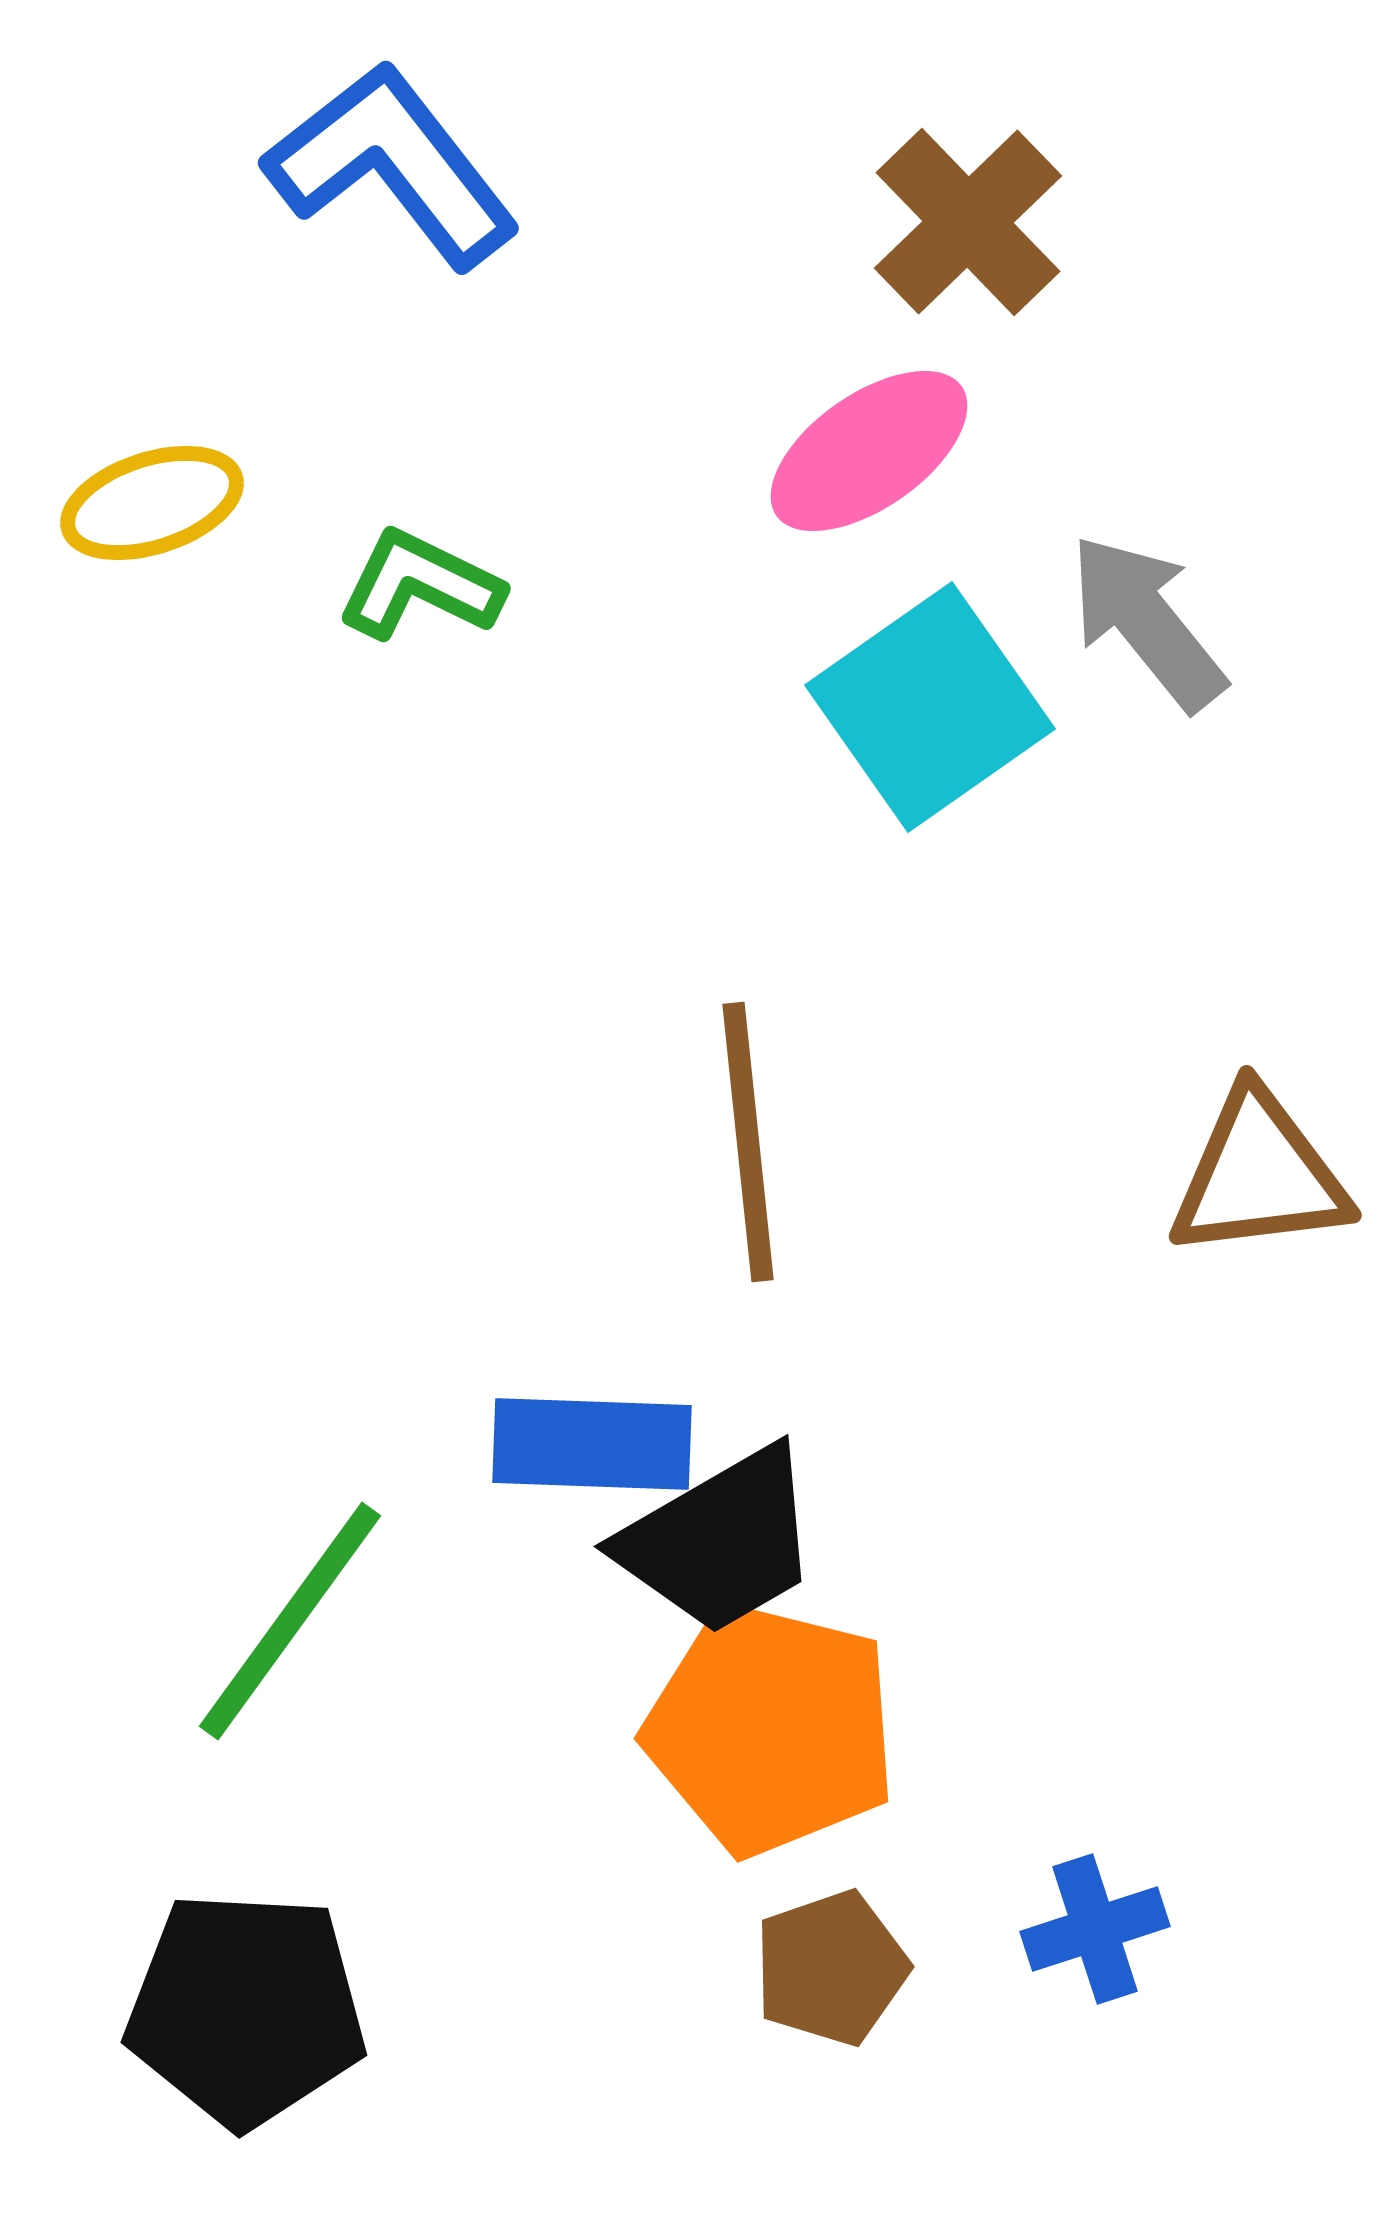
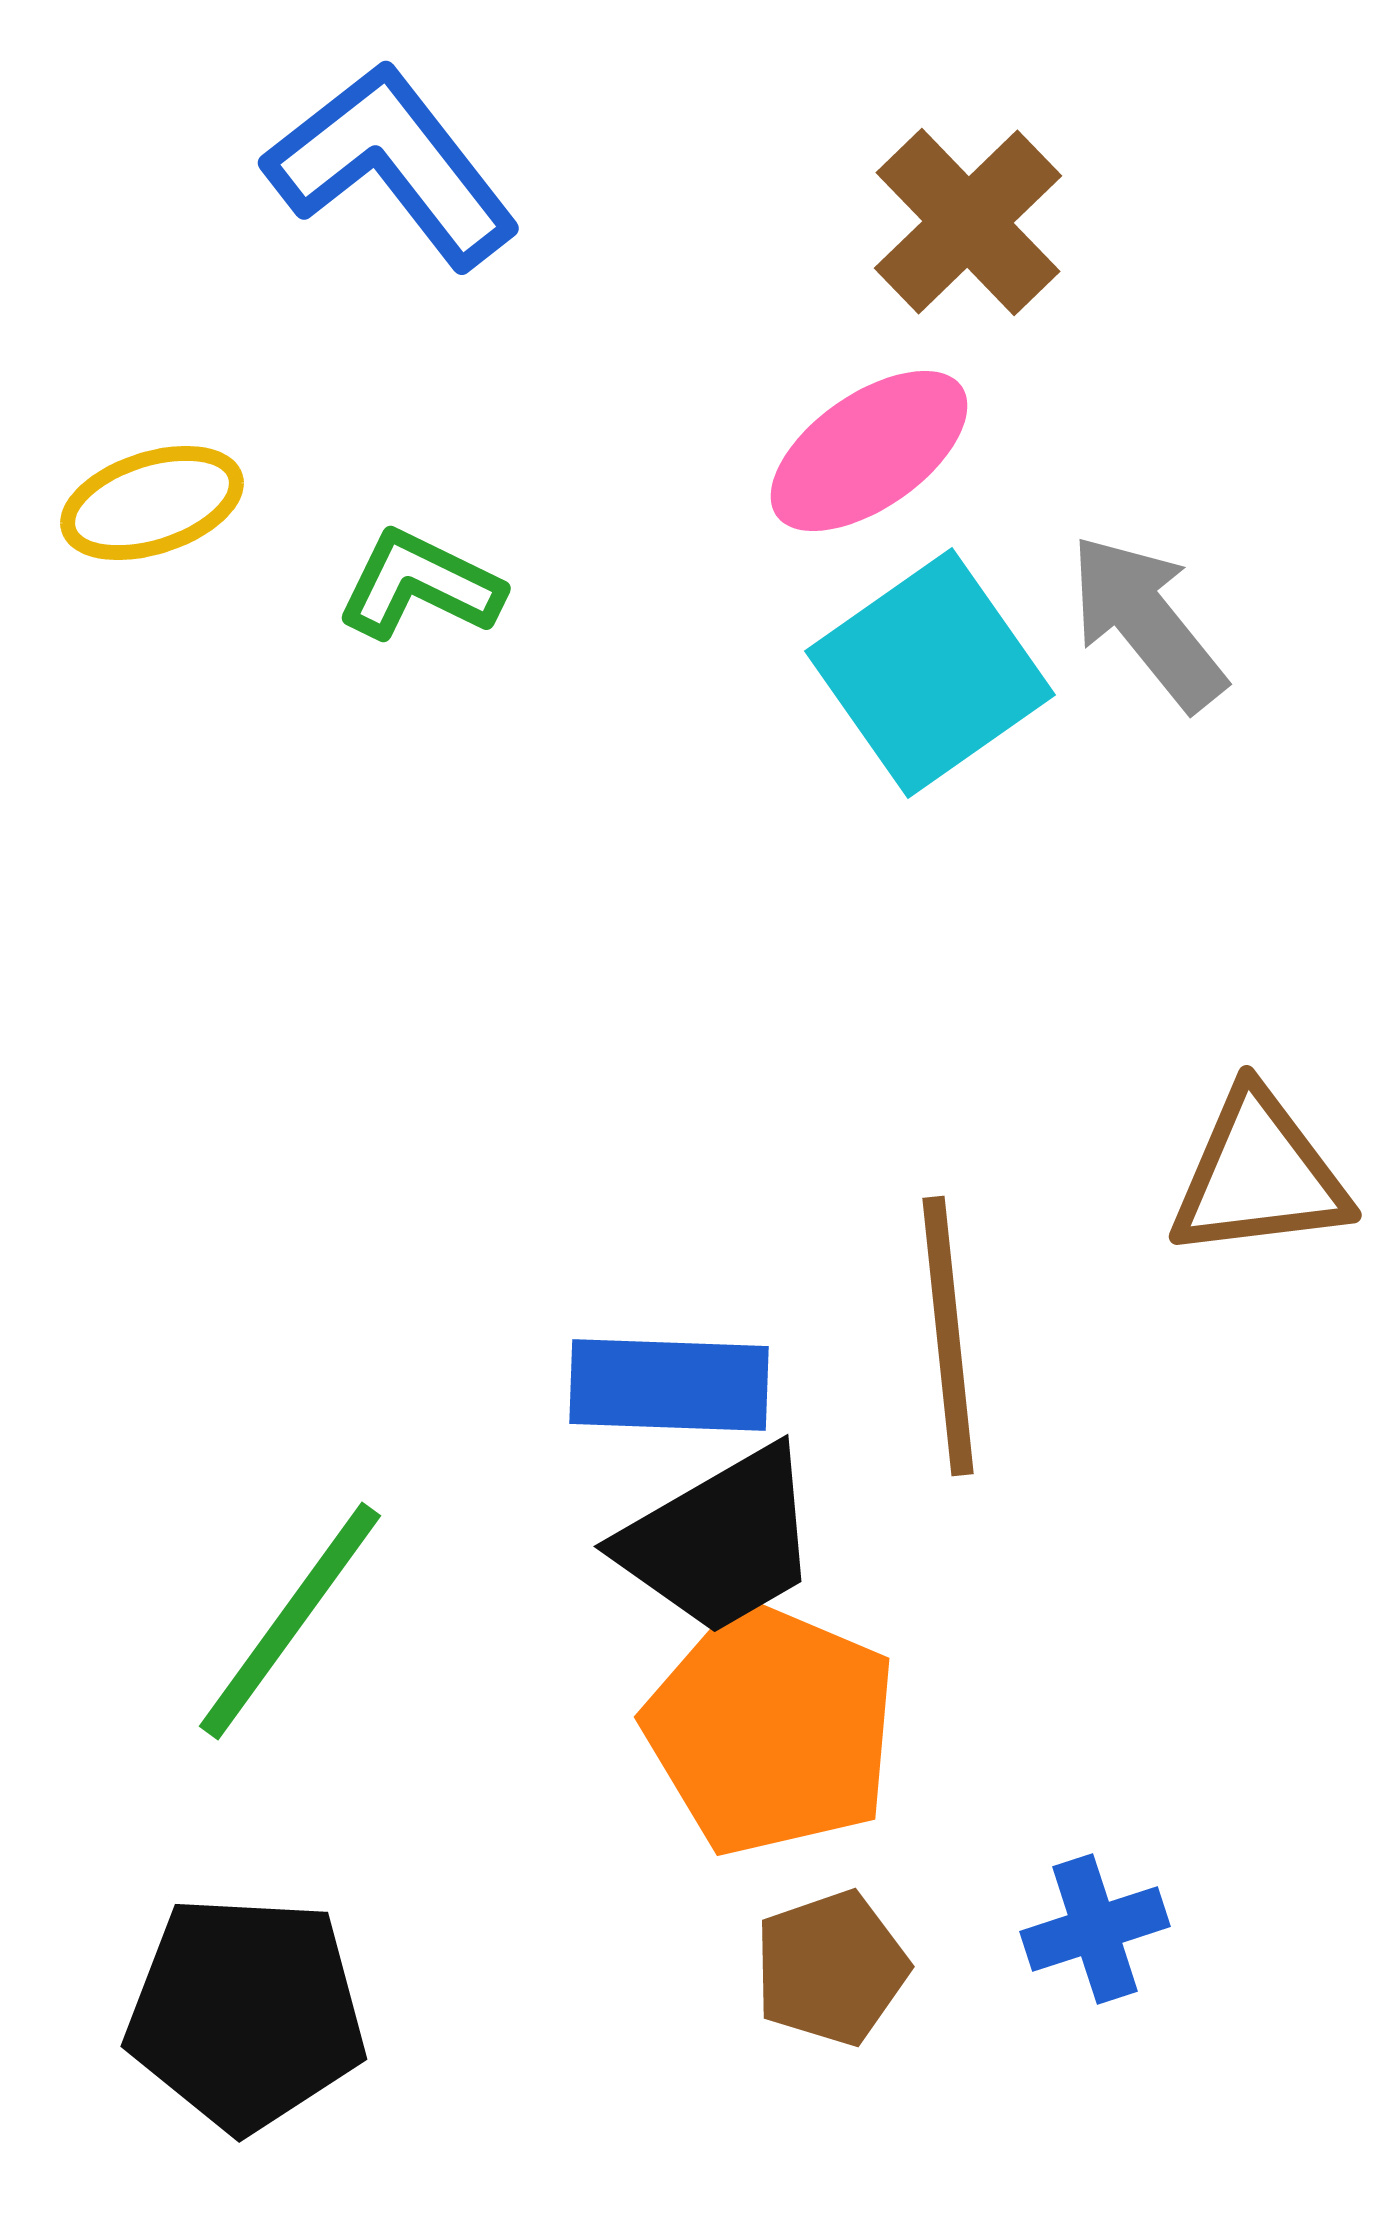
cyan square: moved 34 px up
brown line: moved 200 px right, 194 px down
blue rectangle: moved 77 px right, 59 px up
orange pentagon: rotated 9 degrees clockwise
black pentagon: moved 4 px down
